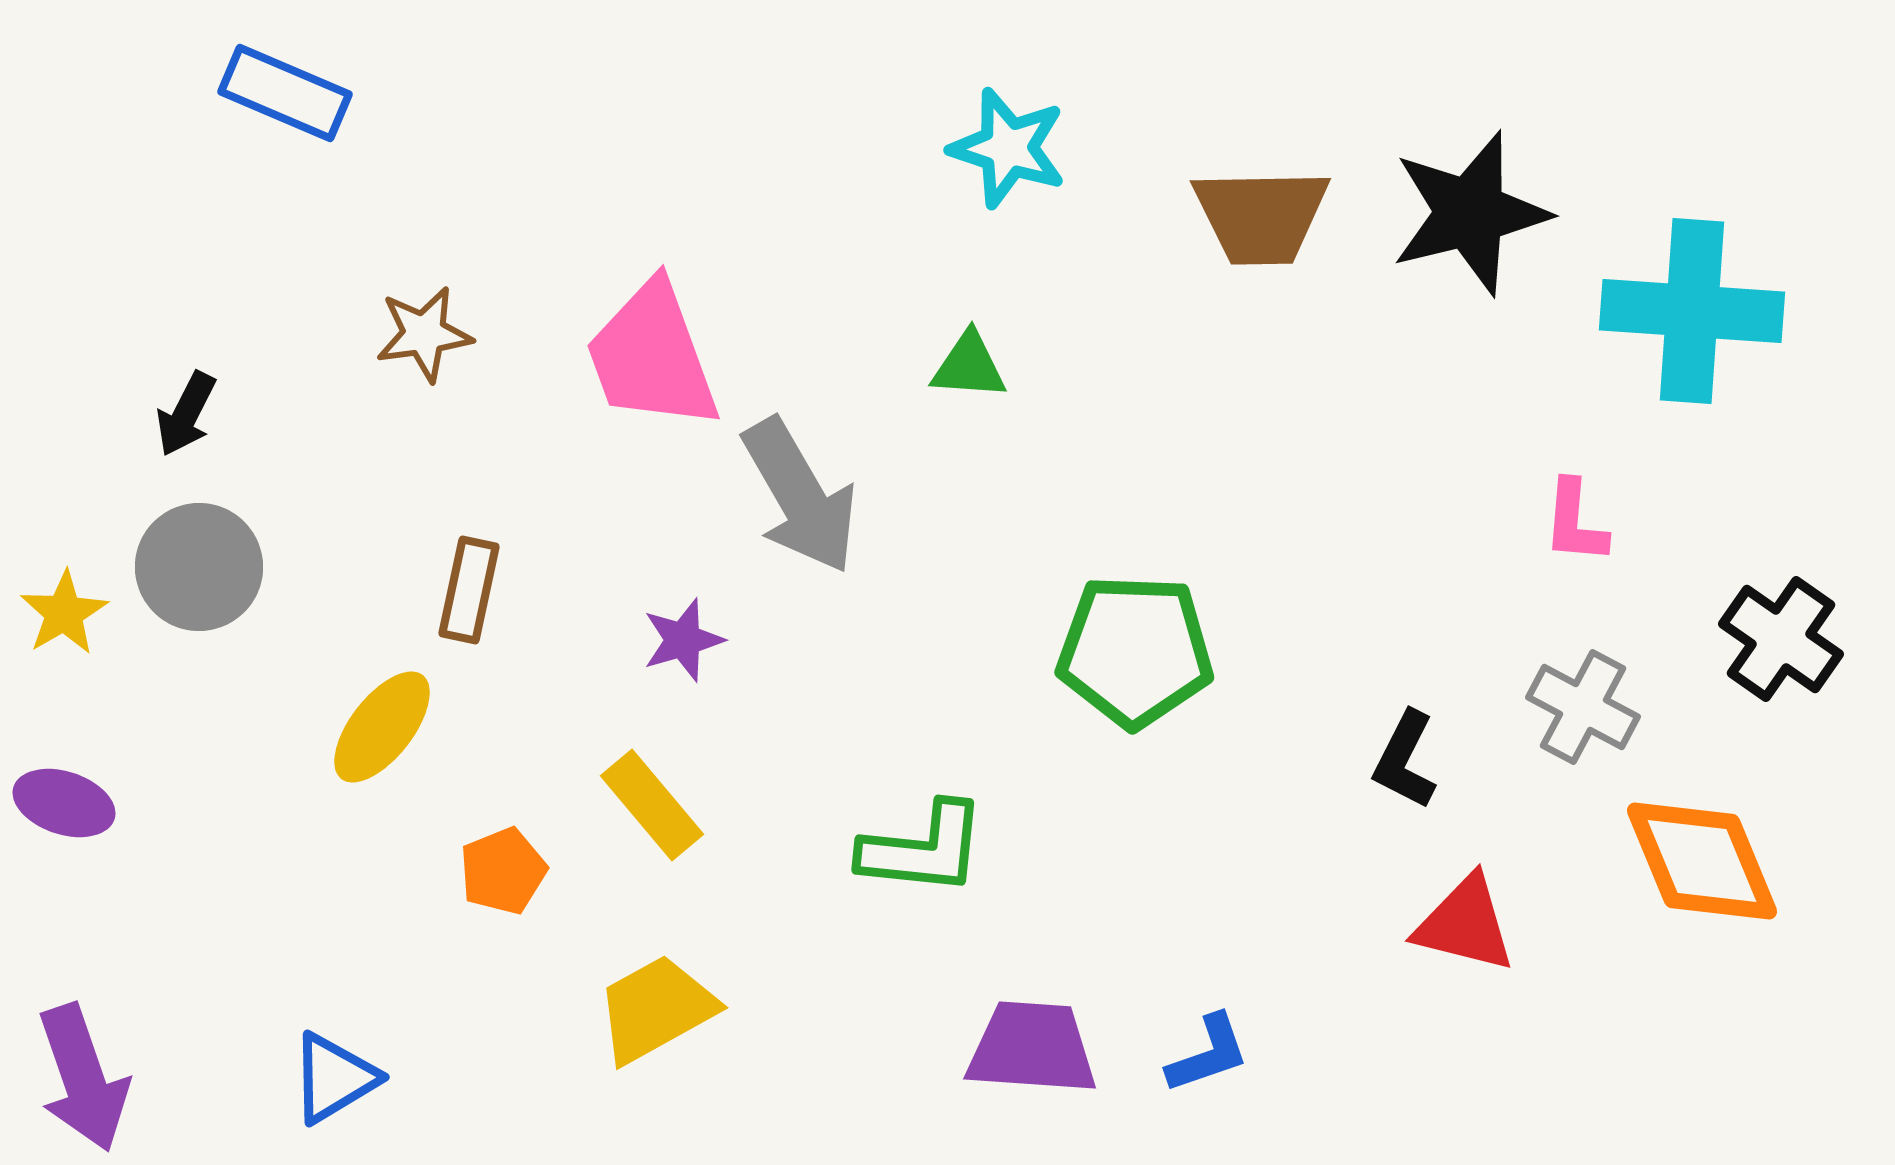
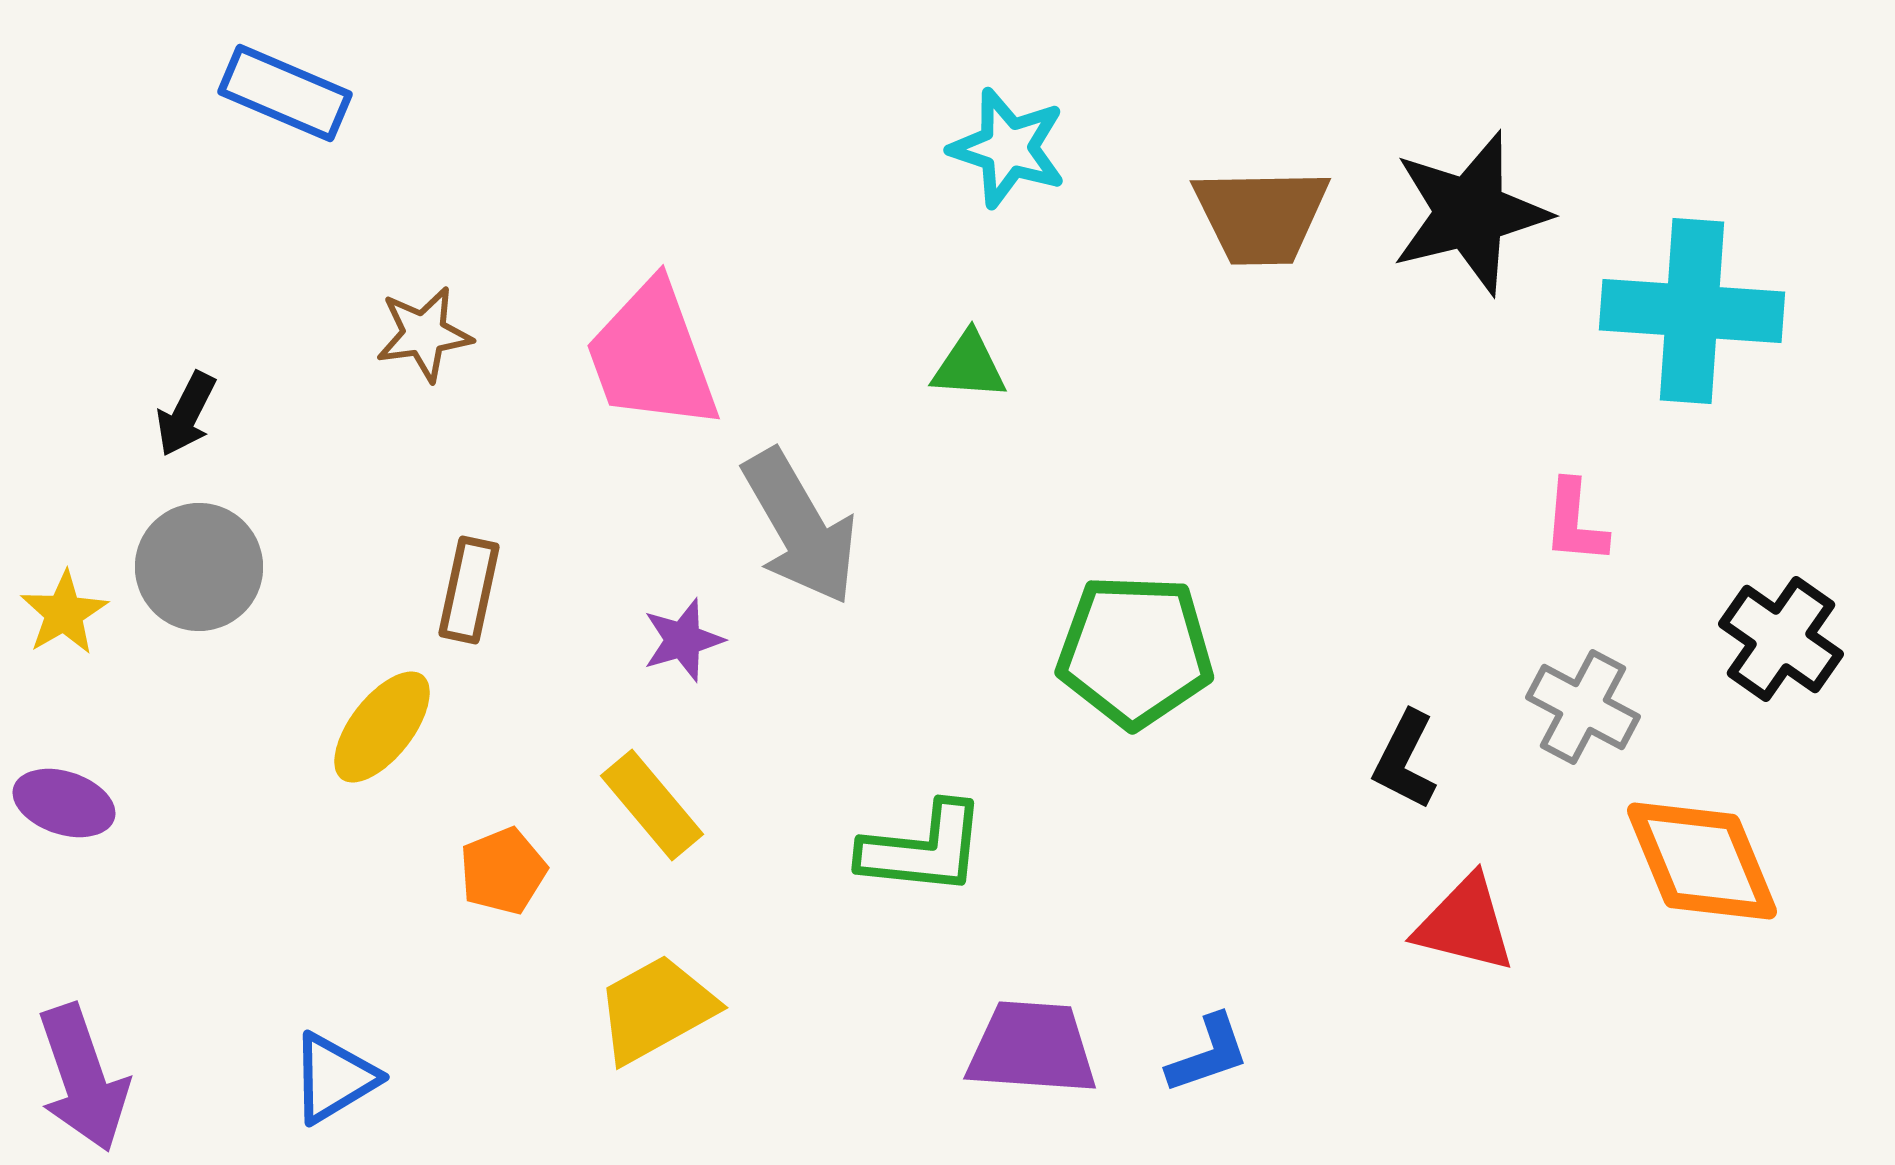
gray arrow: moved 31 px down
